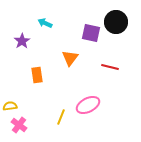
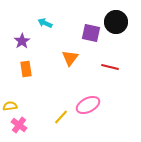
orange rectangle: moved 11 px left, 6 px up
yellow line: rotated 21 degrees clockwise
